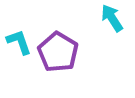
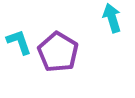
cyan arrow: rotated 16 degrees clockwise
